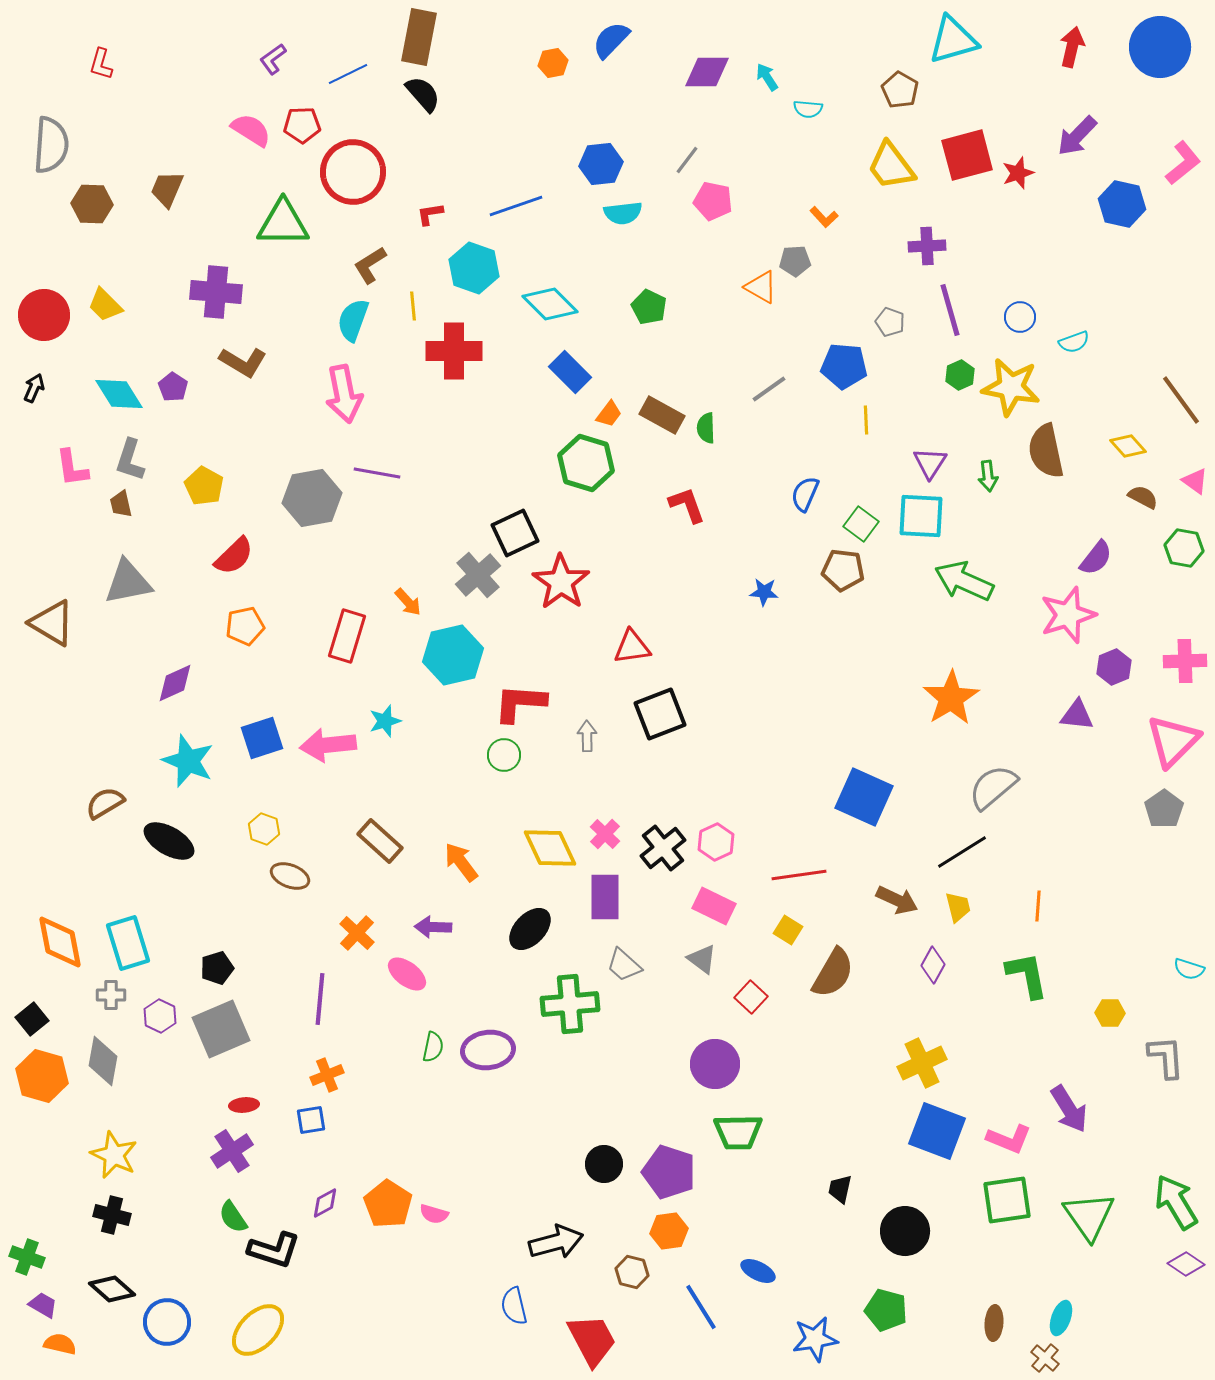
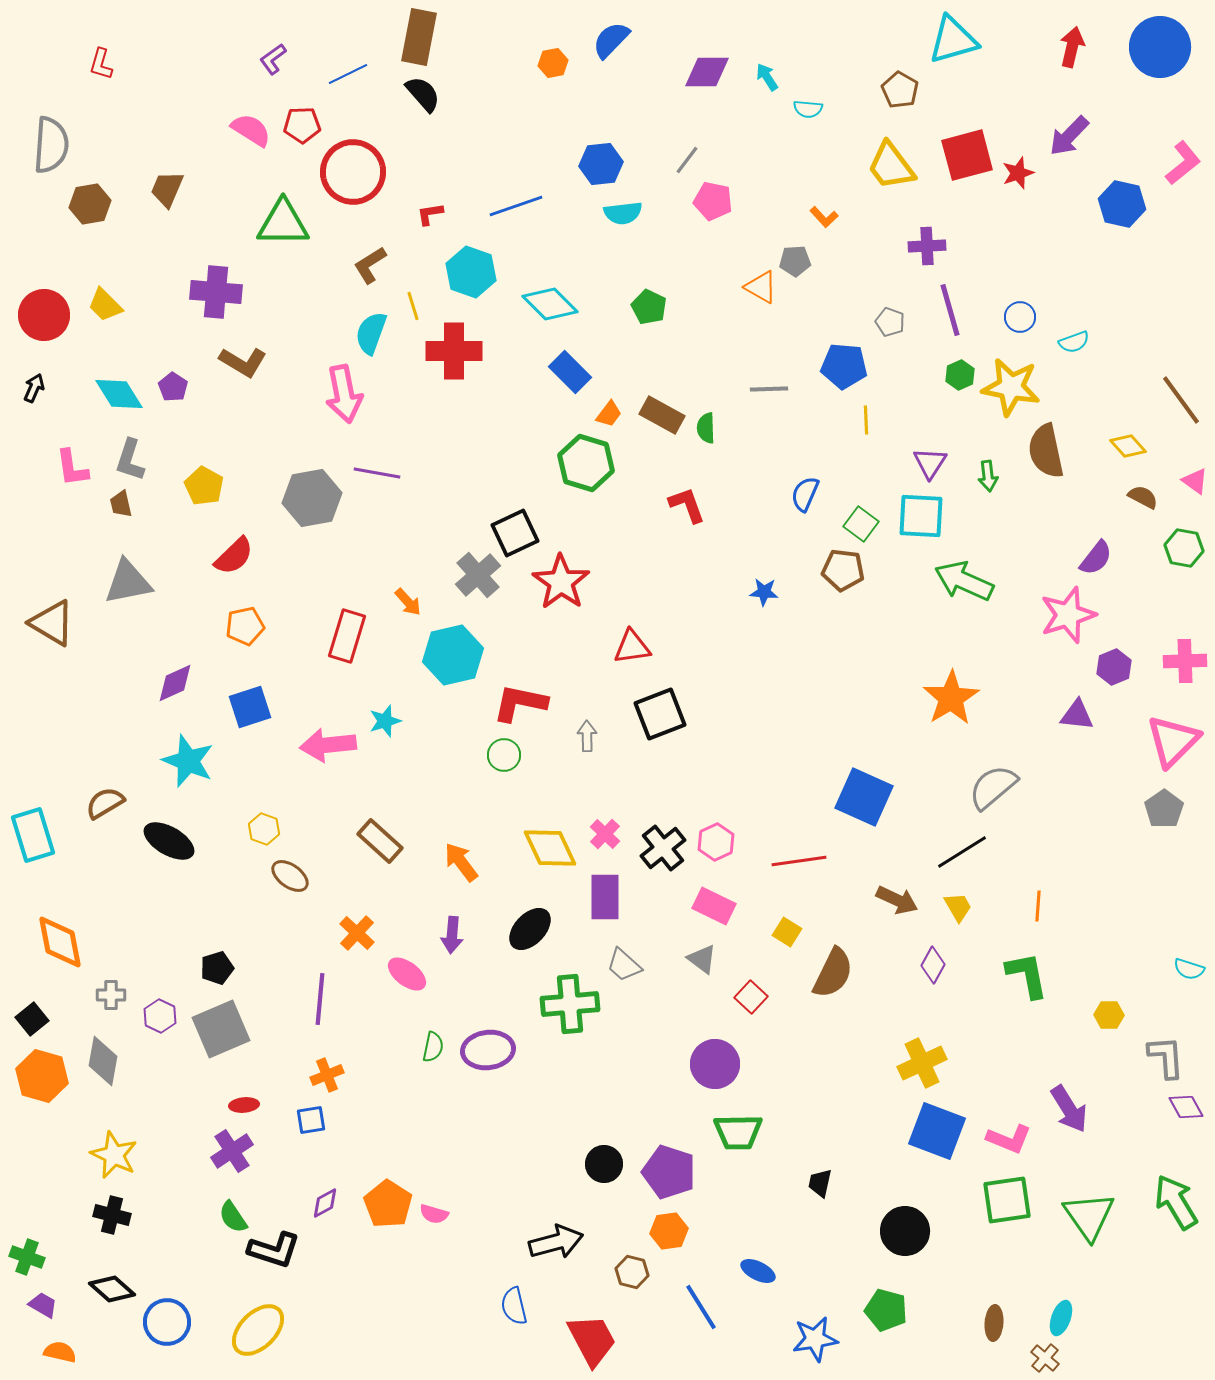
purple arrow at (1077, 136): moved 8 px left
brown hexagon at (92, 204): moved 2 px left; rotated 12 degrees counterclockwise
cyan hexagon at (474, 268): moved 3 px left, 4 px down
yellow line at (413, 306): rotated 12 degrees counterclockwise
cyan semicircle at (353, 320): moved 18 px right, 13 px down
gray line at (769, 389): rotated 33 degrees clockwise
red L-shape at (520, 703): rotated 8 degrees clockwise
blue square at (262, 738): moved 12 px left, 31 px up
red line at (799, 875): moved 14 px up
brown ellipse at (290, 876): rotated 15 degrees clockwise
yellow trapezoid at (958, 907): rotated 16 degrees counterclockwise
purple arrow at (433, 927): moved 19 px right, 8 px down; rotated 87 degrees counterclockwise
yellow square at (788, 930): moved 1 px left, 2 px down
cyan rectangle at (128, 943): moved 95 px left, 108 px up
brown semicircle at (833, 973): rotated 4 degrees counterclockwise
yellow hexagon at (1110, 1013): moved 1 px left, 2 px down
black trapezoid at (840, 1189): moved 20 px left, 6 px up
purple diamond at (1186, 1264): moved 157 px up; rotated 27 degrees clockwise
orange semicircle at (60, 1344): moved 8 px down
